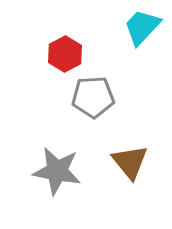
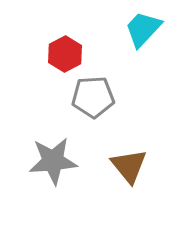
cyan trapezoid: moved 1 px right, 2 px down
brown triangle: moved 1 px left, 4 px down
gray star: moved 4 px left, 10 px up; rotated 15 degrees counterclockwise
